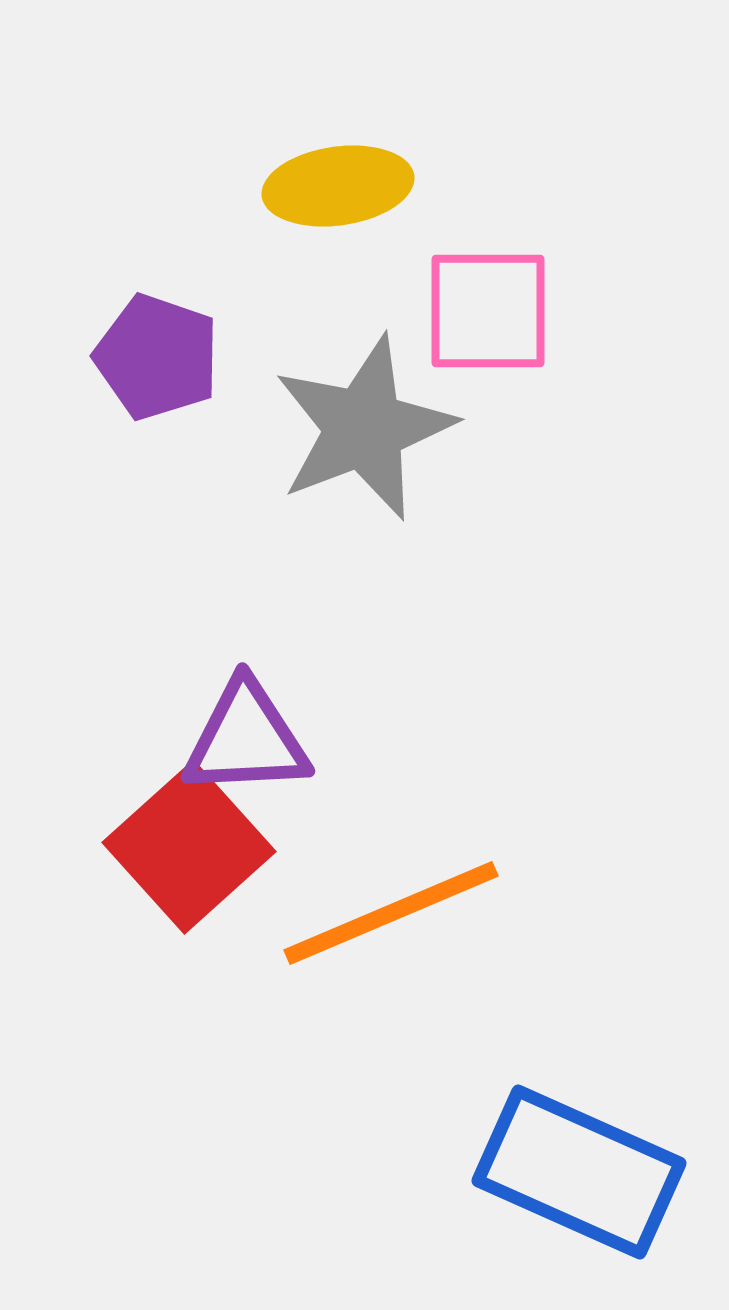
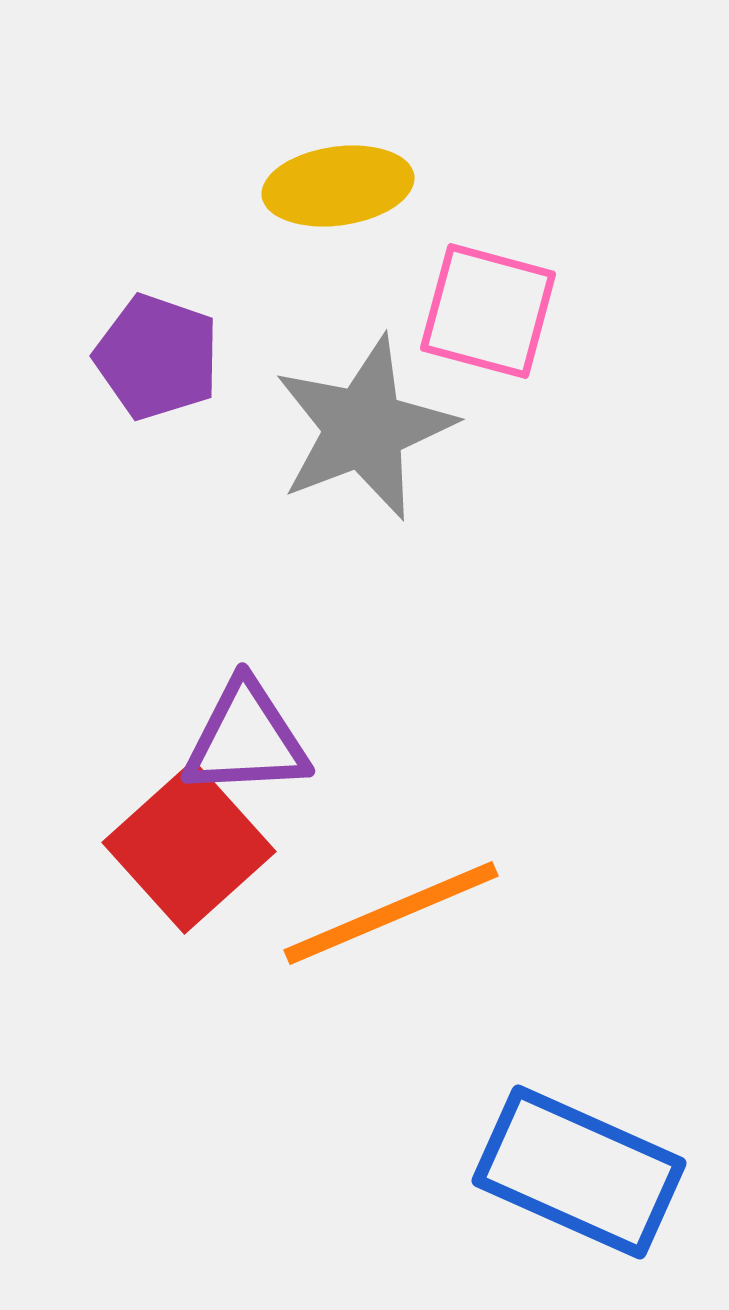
pink square: rotated 15 degrees clockwise
